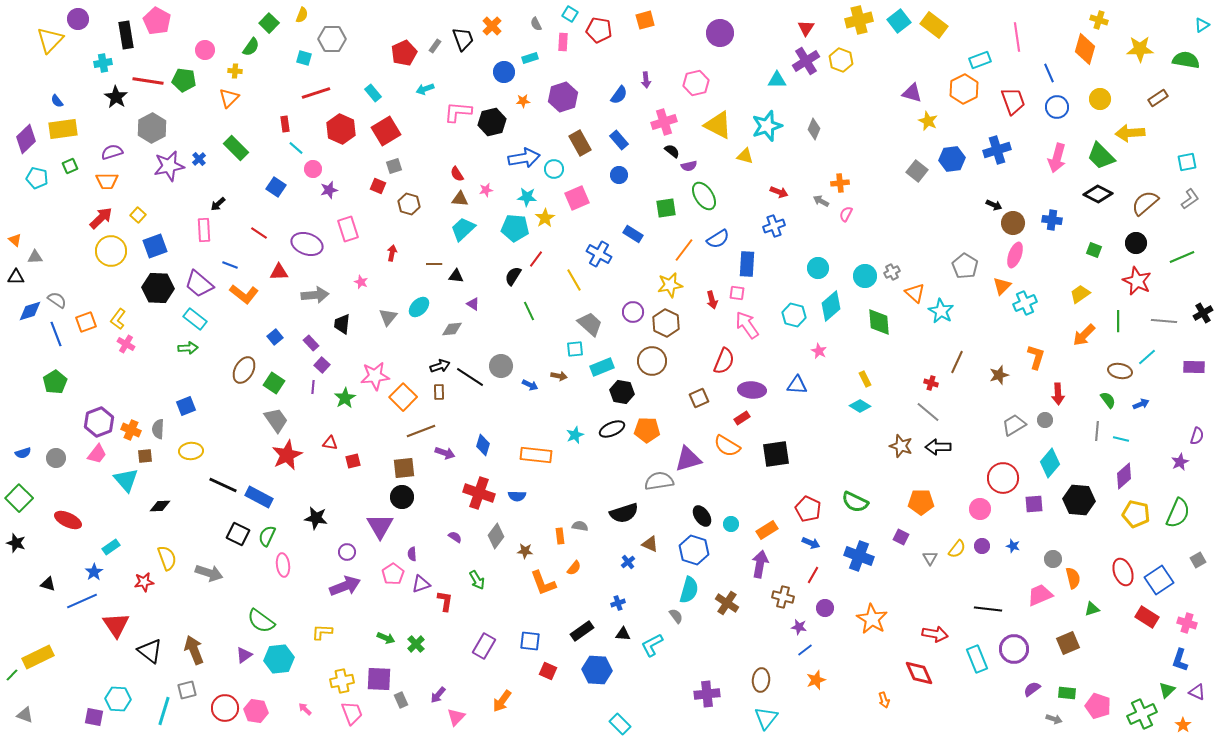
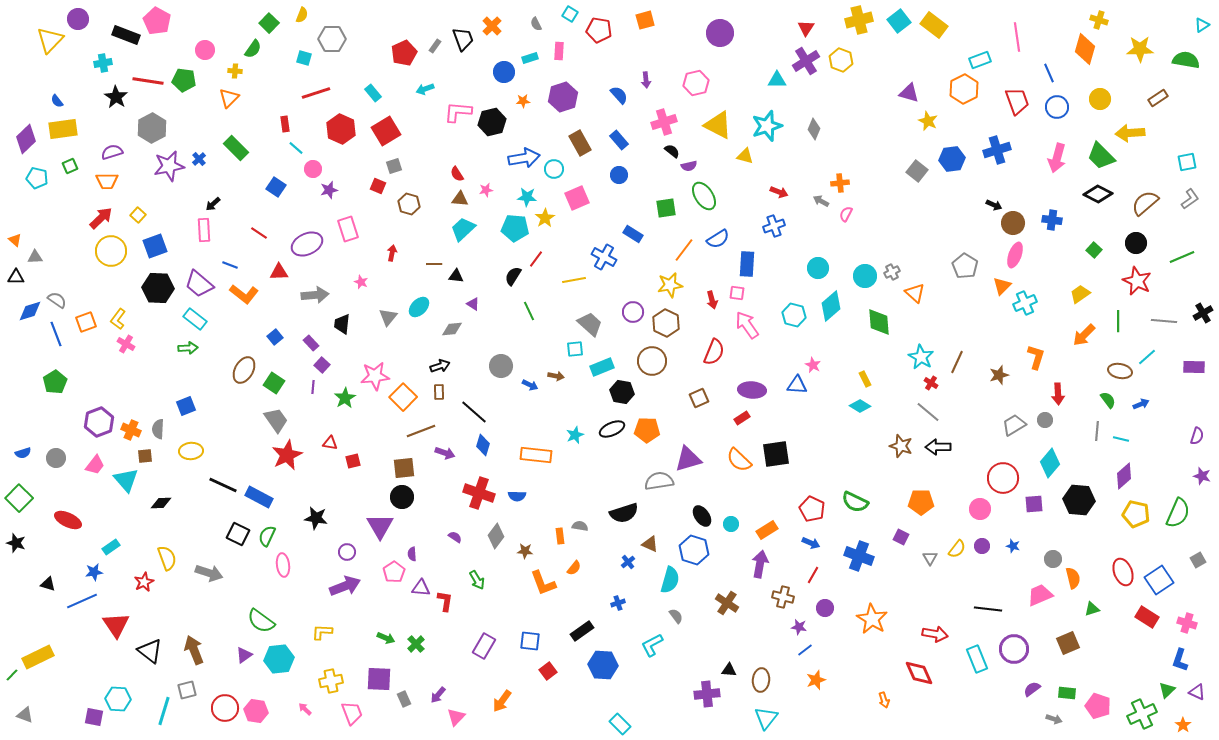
black rectangle at (126, 35): rotated 60 degrees counterclockwise
pink rectangle at (563, 42): moved 4 px left, 9 px down
green semicircle at (251, 47): moved 2 px right, 2 px down
purple triangle at (912, 93): moved 3 px left
blue semicircle at (619, 95): rotated 78 degrees counterclockwise
red trapezoid at (1013, 101): moved 4 px right
black arrow at (218, 204): moved 5 px left
purple ellipse at (307, 244): rotated 44 degrees counterclockwise
green square at (1094, 250): rotated 21 degrees clockwise
blue cross at (599, 254): moved 5 px right, 3 px down
yellow line at (574, 280): rotated 70 degrees counterclockwise
cyan star at (941, 311): moved 20 px left, 46 px down
pink star at (819, 351): moved 6 px left, 14 px down
red semicircle at (724, 361): moved 10 px left, 9 px up
brown arrow at (559, 376): moved 3 px left
black line at (470, 377): moved 4 px right, 35 px down; rotated 8 degrees clockwise
red cross at (931, 383): rotated 16 degrees clockwise
orange semicircle at (727, 446): moved 12 px right, 14 px down; rotated 12 degrees clockwise
pink trapezoid at (97, 454): moved 2 px left, 11 px down
purple star at (1180, 462): moved 22 px right, 14 px down; rotated 30 degrees counterclockwise
black diamond at (160, 506): moved 1 px right, 3 px up
red pentagon at (808, 509): moved 4 px right
blue star at (94, 572): rotated 24 degrees clockwise
pink pentagon at (393, 574): moved 1 px right, 2 px up
red star at (144, 582): rotated 18 degrees counterclockwise
purple triangle at (421, 584): moved 4 px down; rotated 24 degrees clockwise
cyan semicircle at (689, 590): moved 19 px left, 10 px up
black triangle at (623, 634): moved 106 px right, 36 px down
blue hexagon at (597, 670): moved 6 px right, 5 px up
red square at (548, 671): rotated 30 degrees clockwise
yellow cross at (342, 681): moved 11 px left
gray rectangle at (401, 700): moved 3 px right, 1 px up
